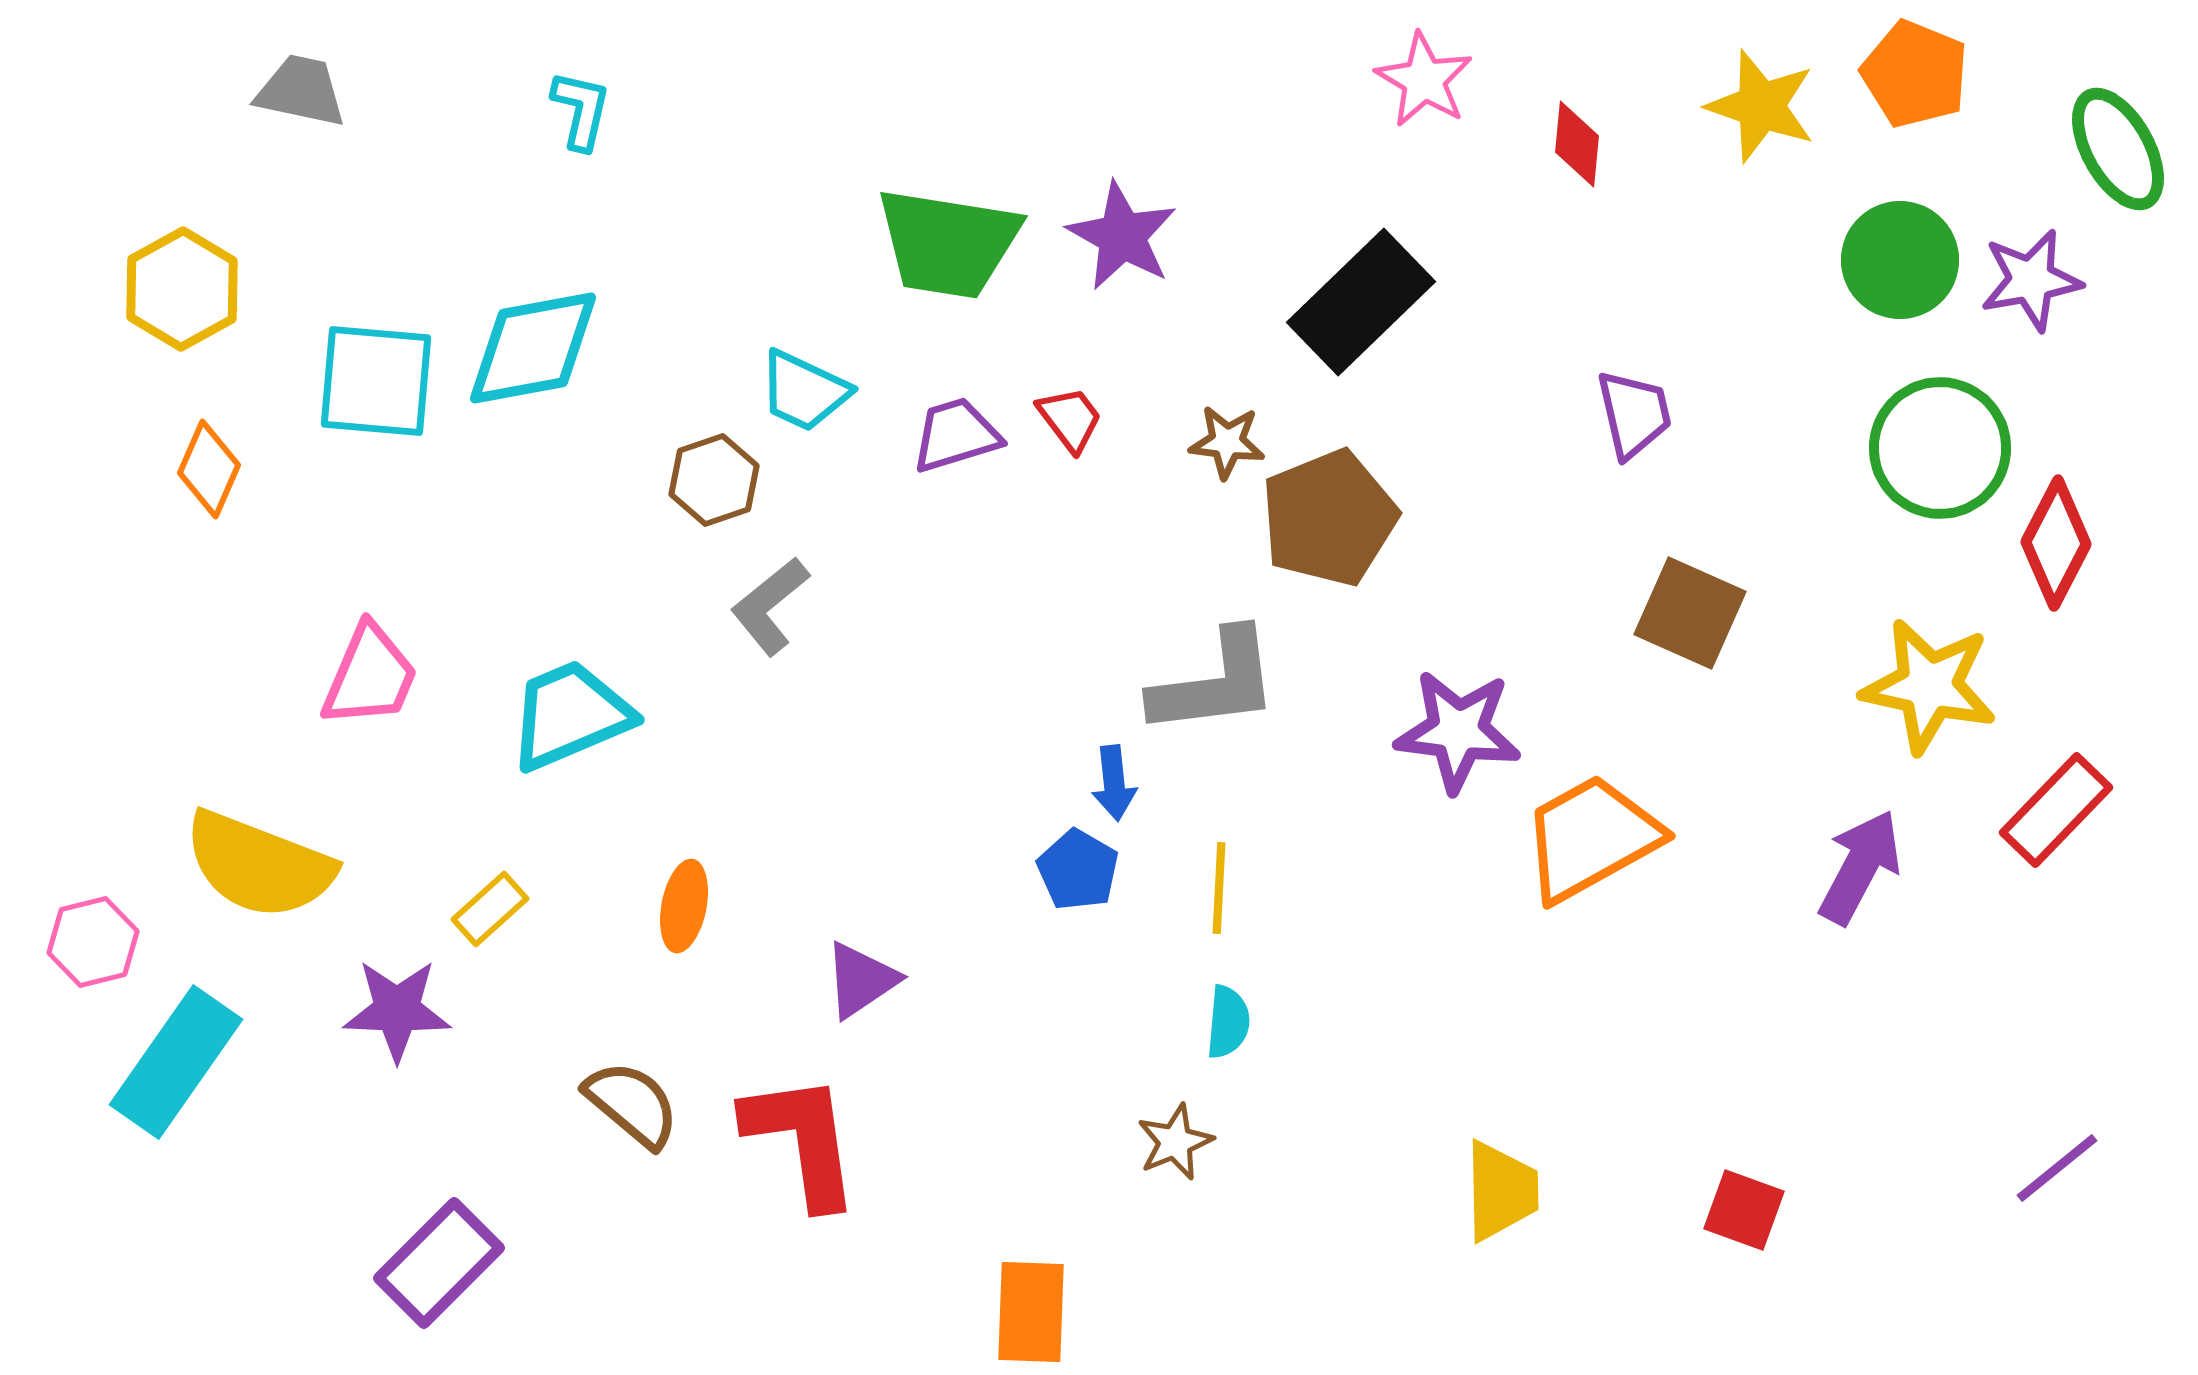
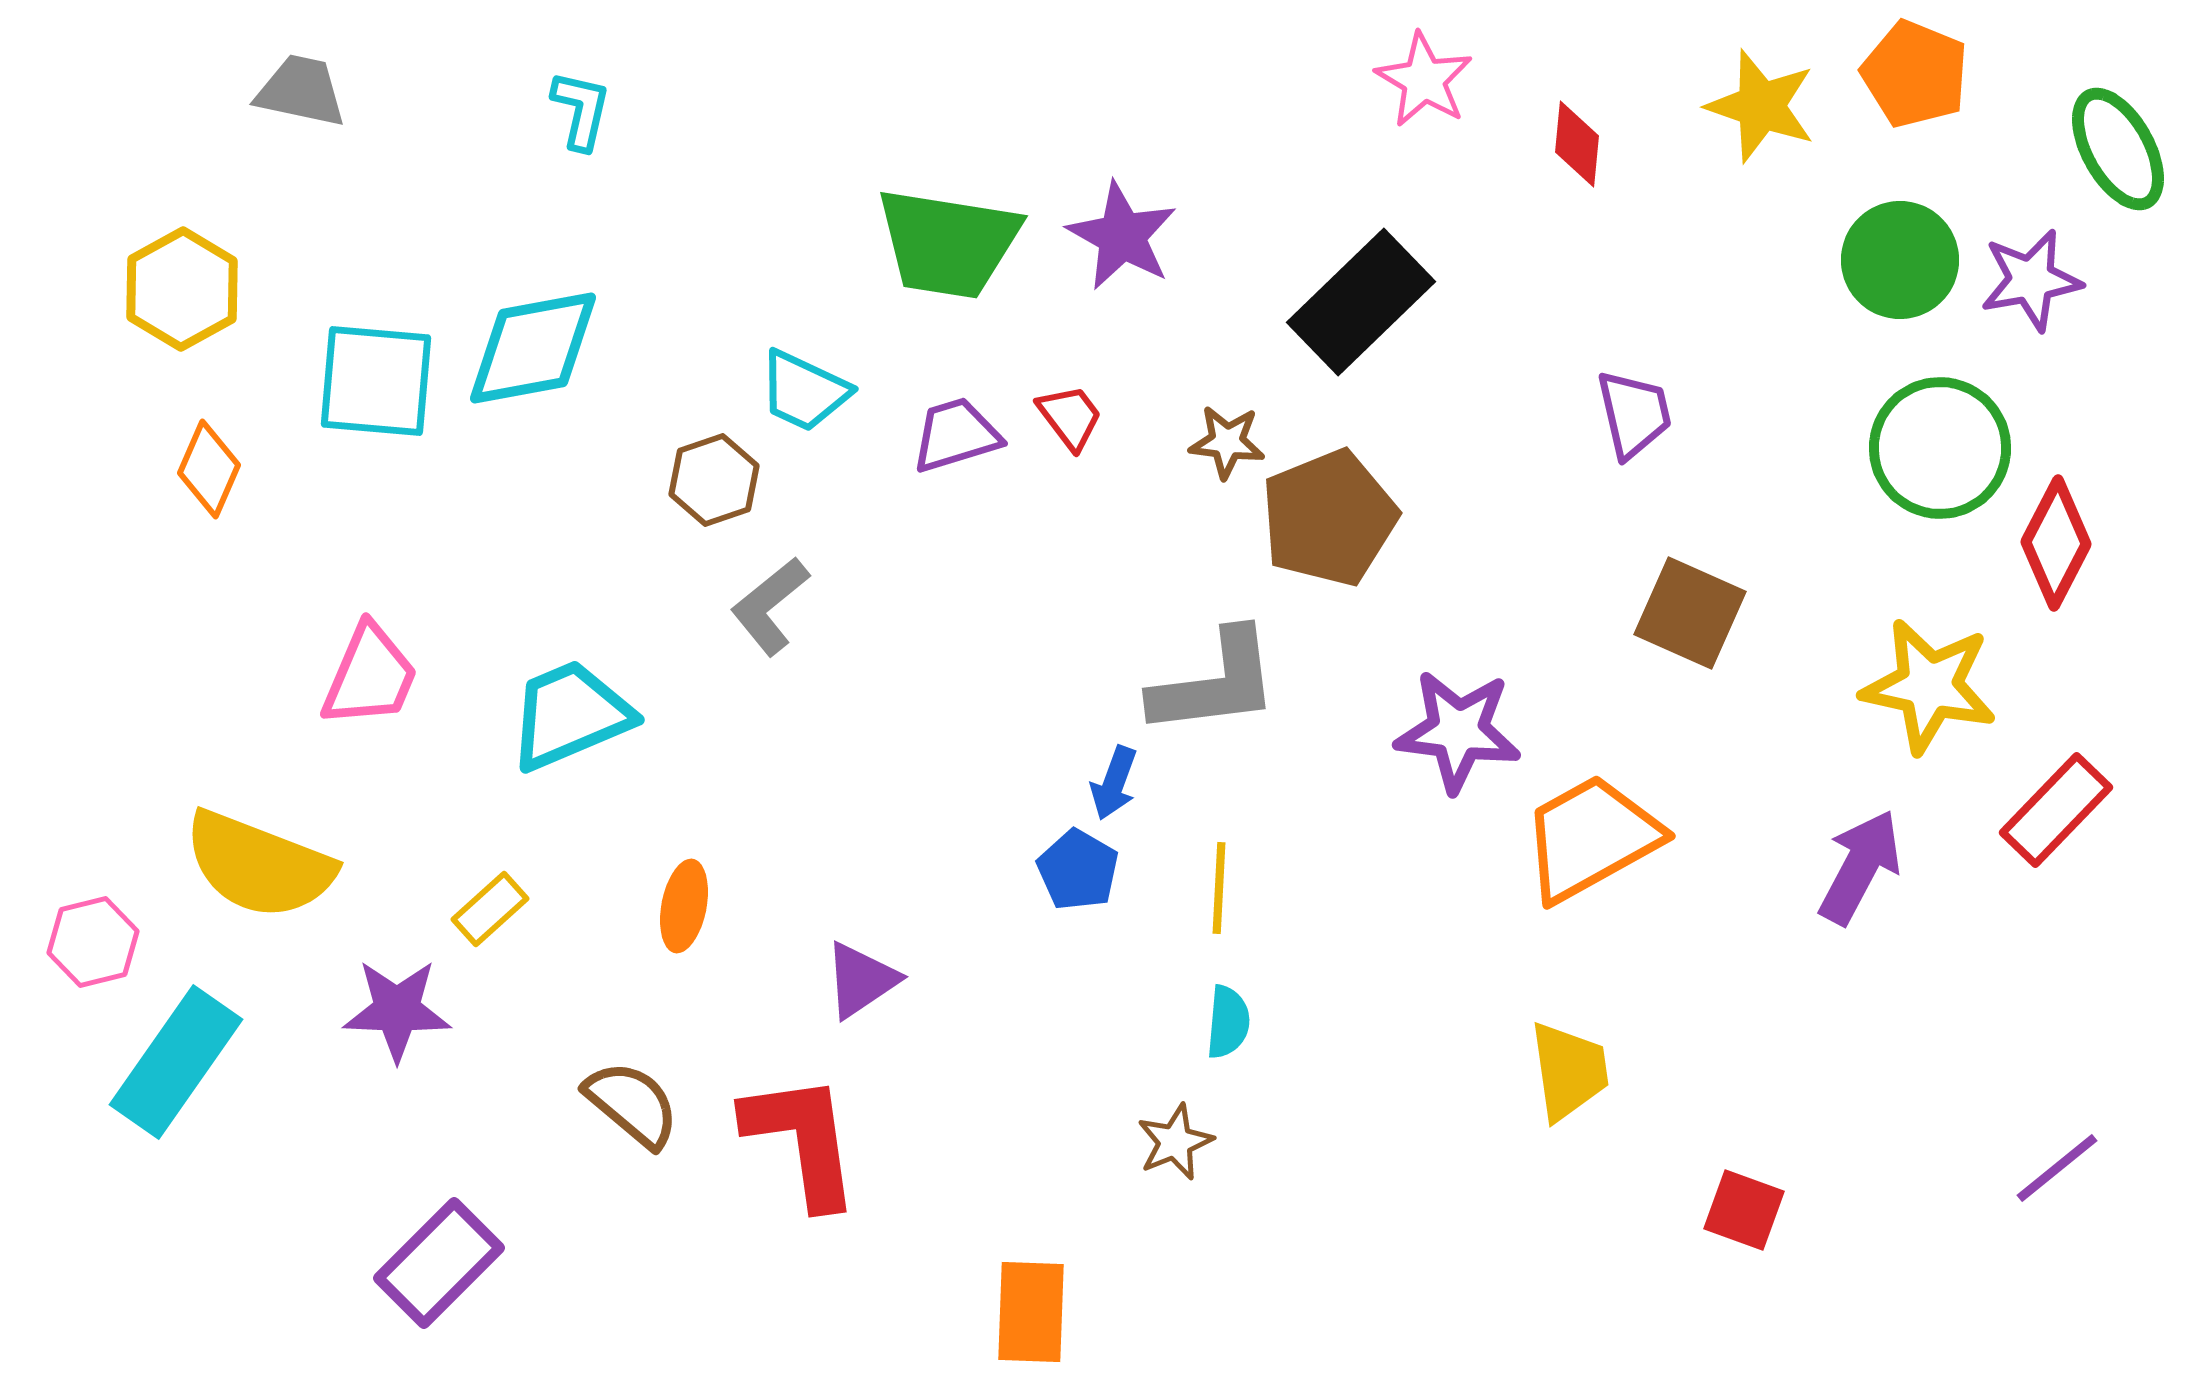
red trapezoid at (1070, 419): moved 2 px up
blue arrow at (1114, 783): rotated 26 degrees clockwise
yellow trapezoid at (1501, 1191): moved 68 px right, 120 px up; rotated 7 degrees counterclockwise
